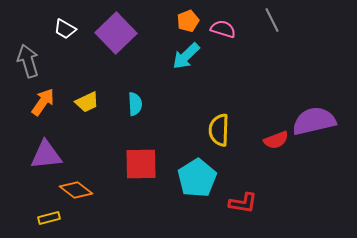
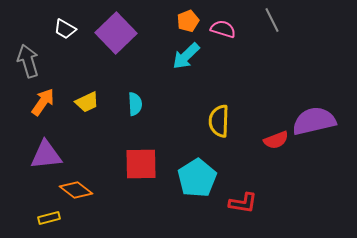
yellow semicircle: moved 9 px up
